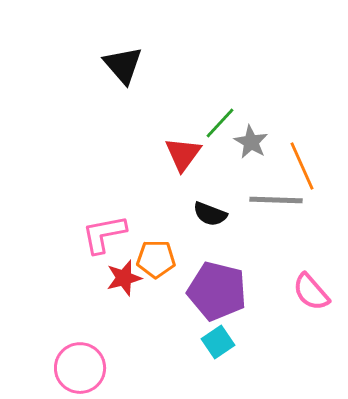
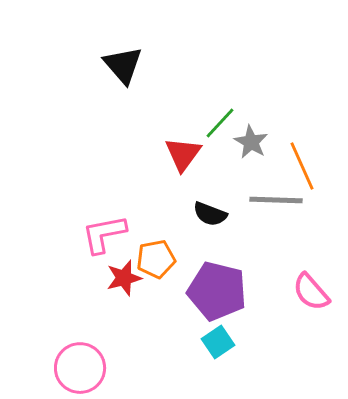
orange pentagon: rotated 12 degrees counterclockwise
